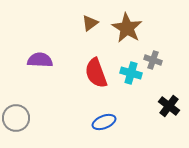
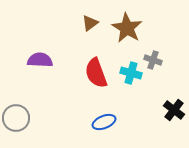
black cross: moved 5 px right, 4 px down
